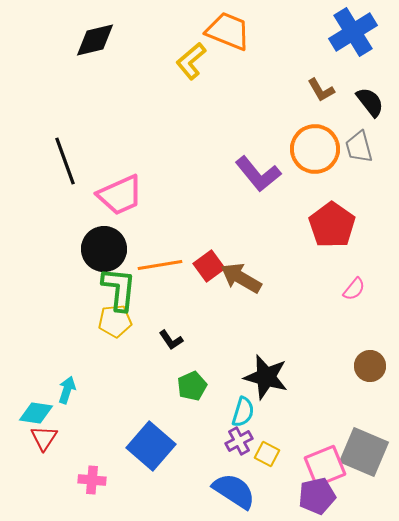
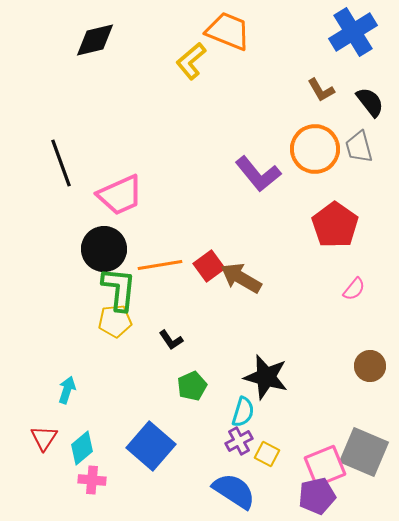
black line: moved 4 px left, 2 px down
red pentagon: moved 3 px right
cyan diamond: moved 46 px right, 35 px down; rotated 48 degrees counterclockwise
